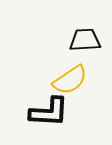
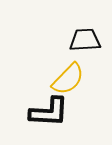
yellow semicircle: moved 2 px left, 1 px up; rotated 12 degrees counterclockwise
